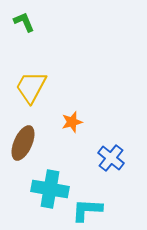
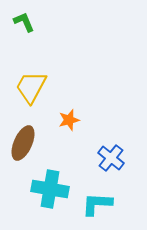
orange star: moved 3 px left, 2 px up
cyan L-shape: moved 10 px right, 6 px up
